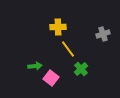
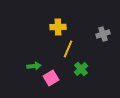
yellow line: rotated 60 degrees clockwise
green arrow: moved 1 px left
pink square: rotated 21 degrees clockwise
